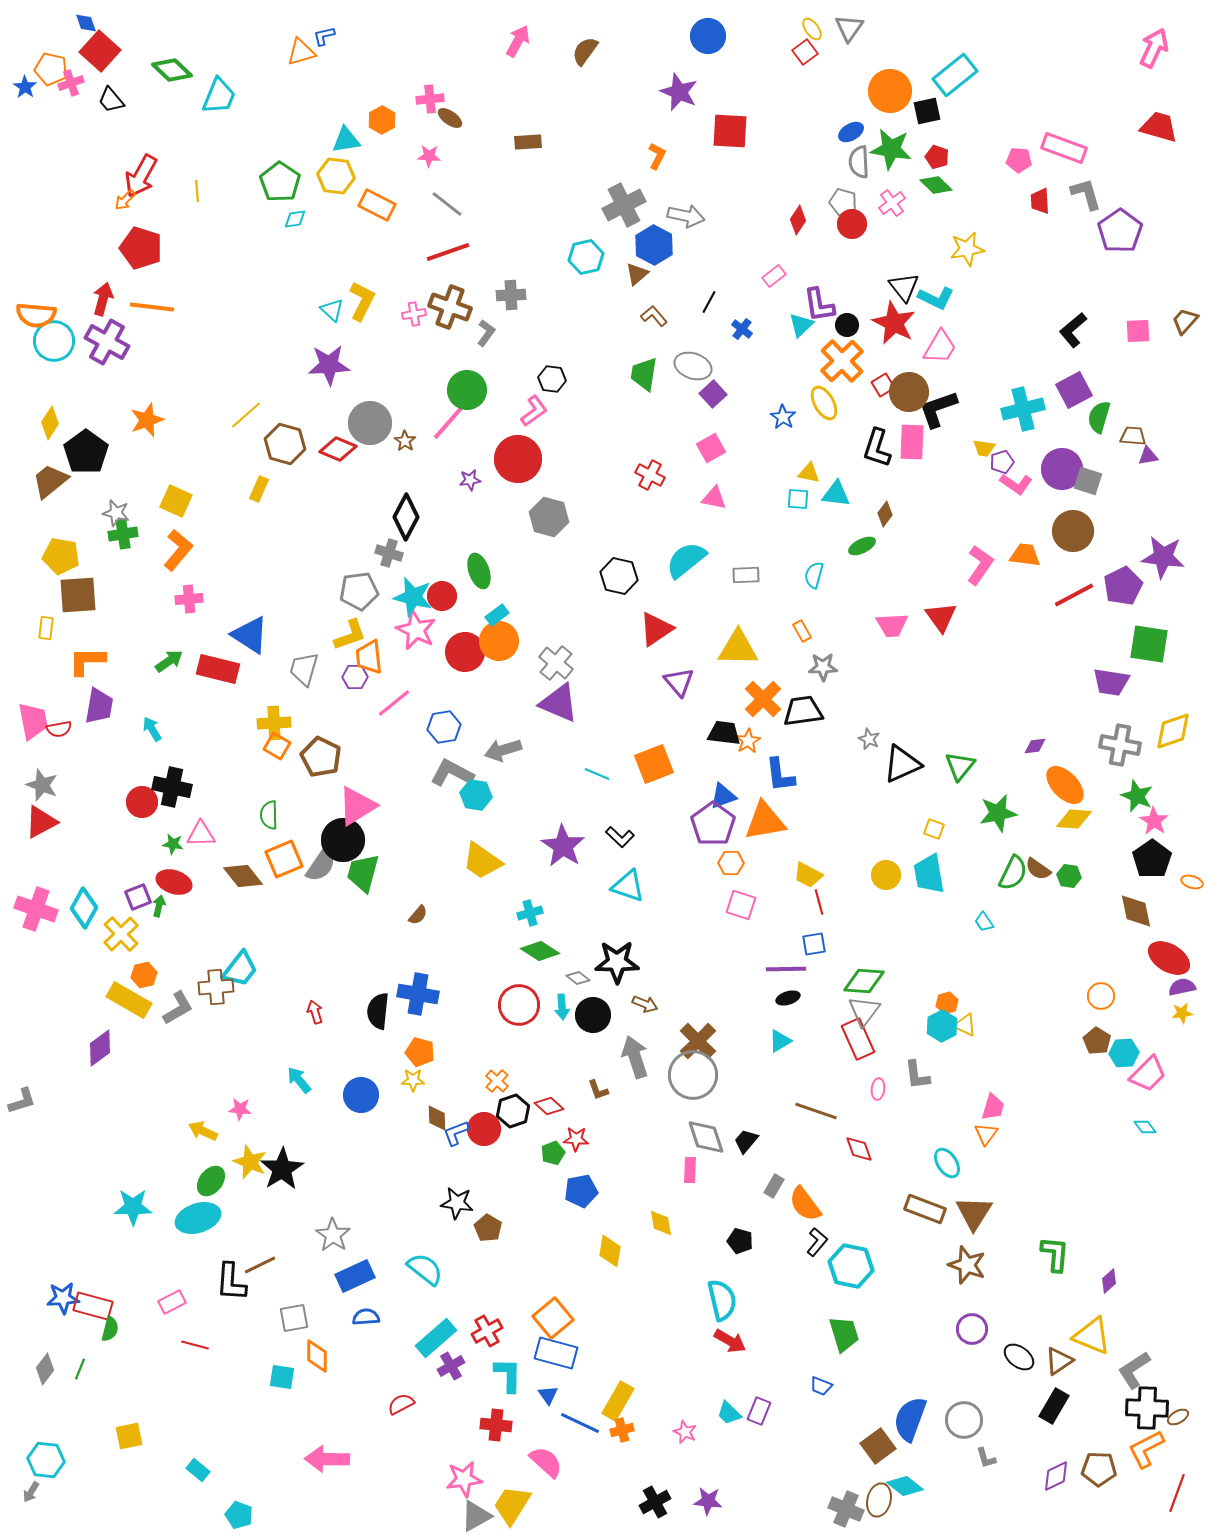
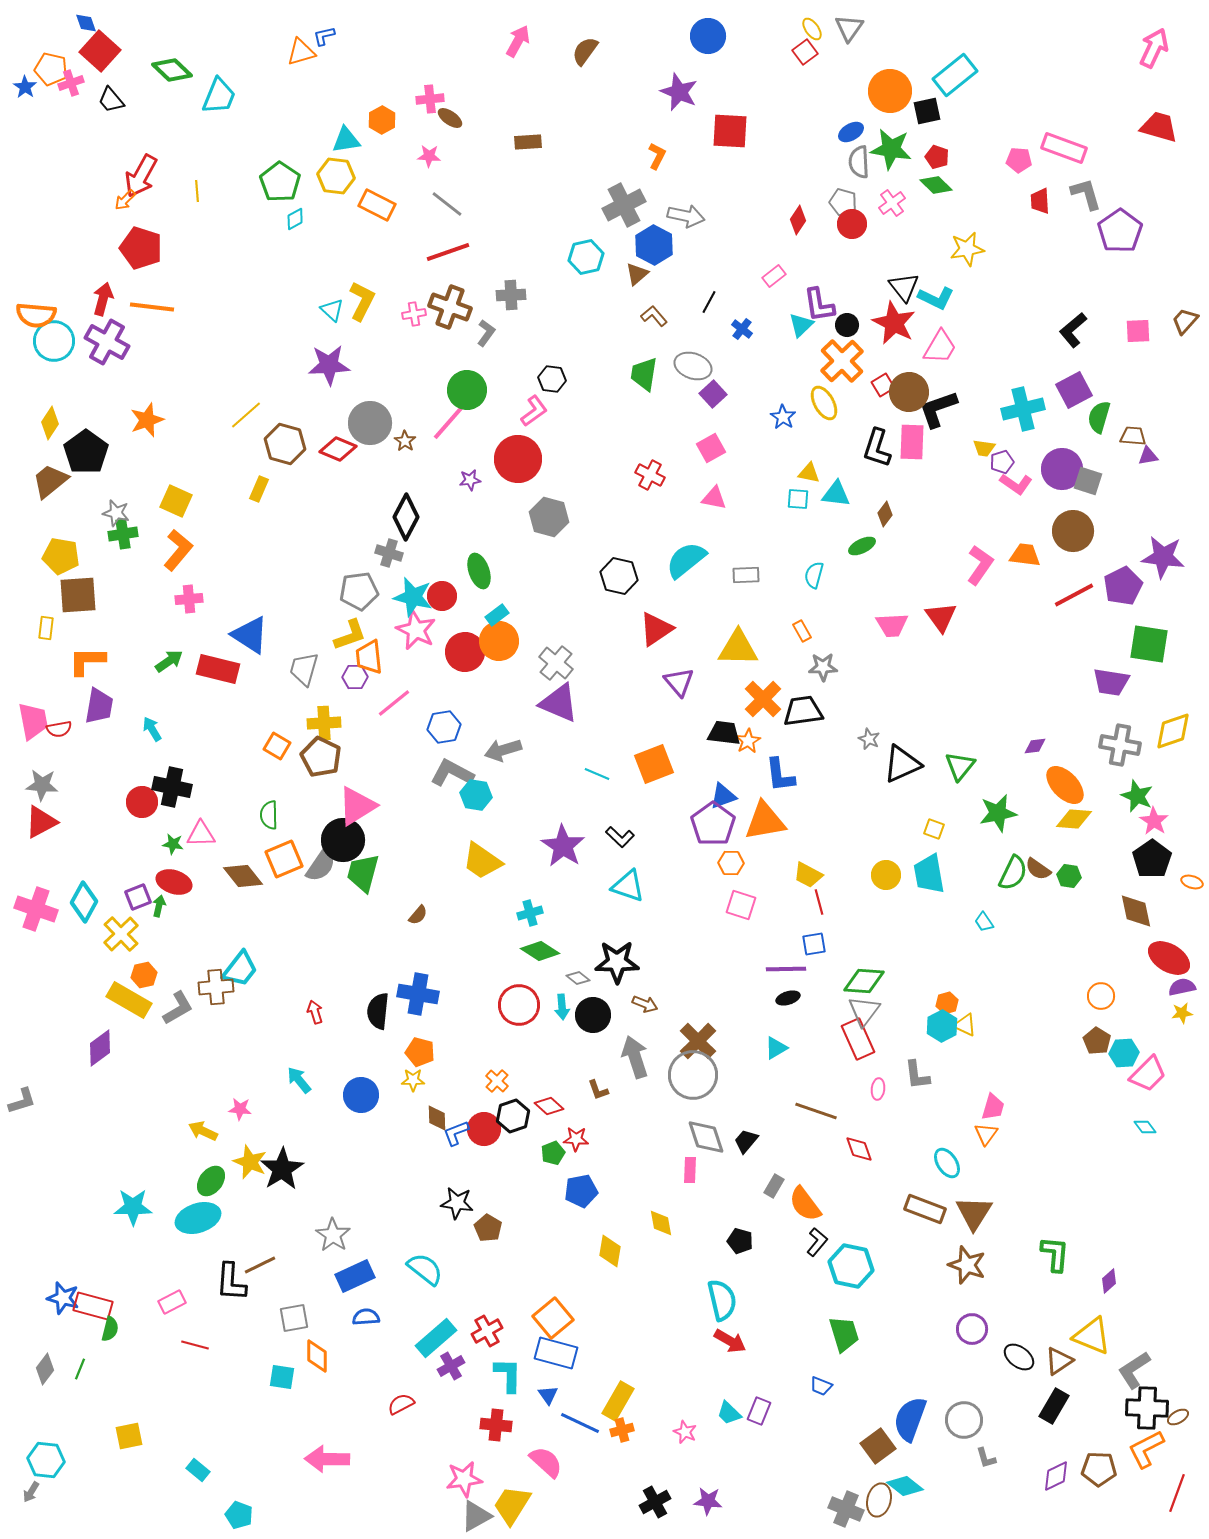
cyan diamond at (295, 219): rotated 20 degrees counterclockwise
yellow cross at (274, 723): moved 50 px right
gray star at (42, 785): rotated 16 degrees counterclockwise
cyan diamond at (84, 908): moved 6 px up
cyan triangle at (780, 1041): moved 4 px left, 7 px down
black hexagon at (513, 1111): moved 5 px down
blue star at (63, 1298): rotated 20 degrees clockwise
